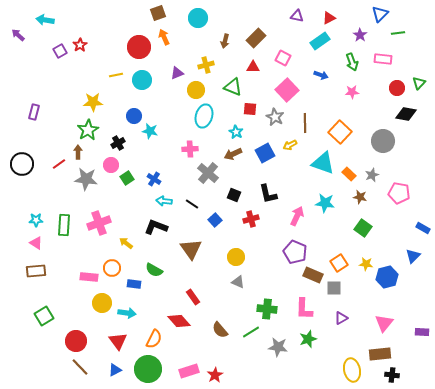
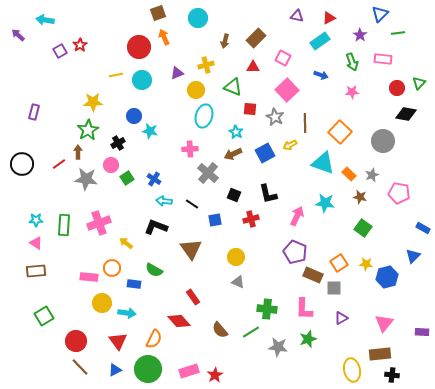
blue square at (215, 220): rotated 32 degrees clockwise
